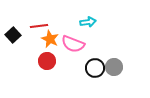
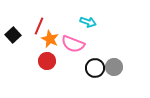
cyan arrow: rotated 28 degrees clockwise
red line: rotated 60 degrees counterclockwise
